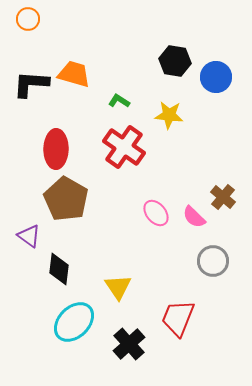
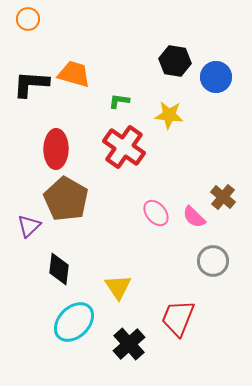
green L-shape: rotated 25 degrees counterclockwise
purple triangle: moved 10 px up; rotated 40 degrees clockwise
